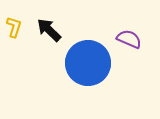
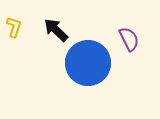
black arrow: moved 7 px right
purple semicircle: rotated 40 degrees clockwise
